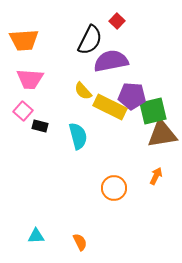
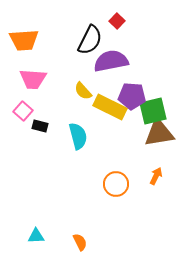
pink trapezoid: moved 3 px right
brown triangle: moved 3 px left, 1 px up
orange circle: moved 2 px right, 4 px up
